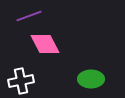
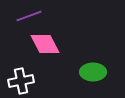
green ellipse: moved 2 px right, 7 px up
